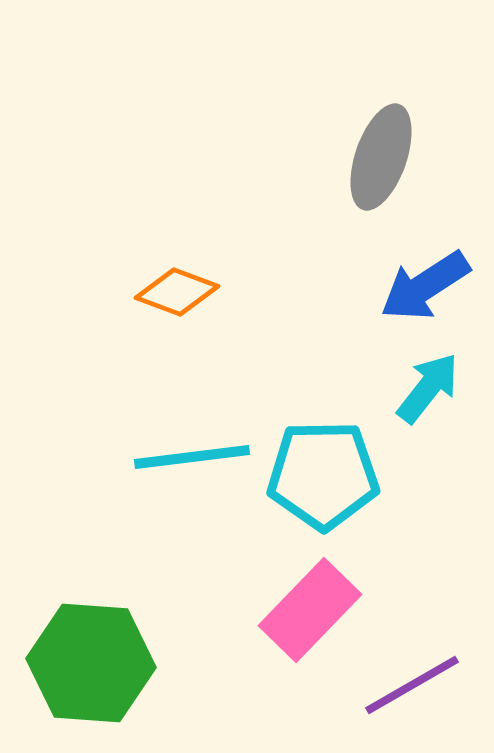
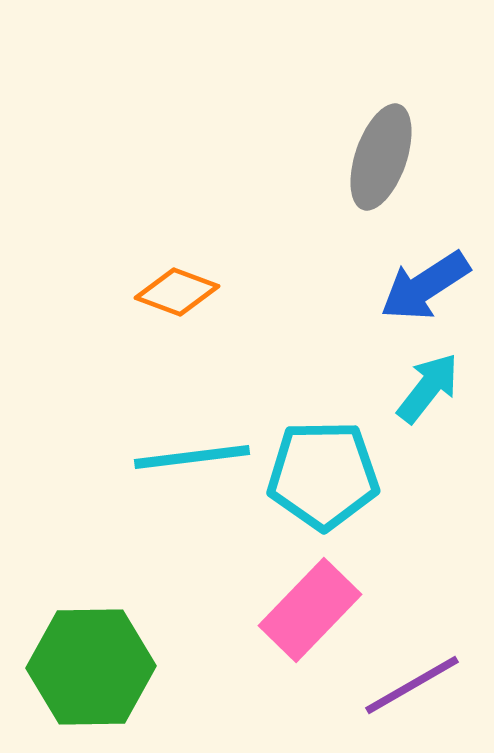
green hexagon: moved 4 px down; rotated 5 degrees counterclockwise
